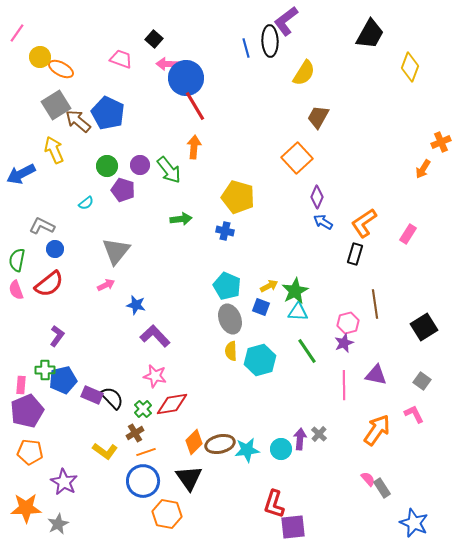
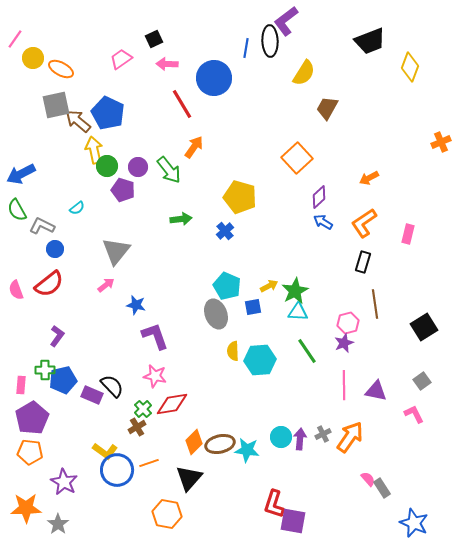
pink line at (17, 33): moved 2 px left, 6 px down
black trapezoid at (370, 34): moved 7 px down; rotated 40 degrees clockwise
black square at (154, 39): rotated 24 degrees clockwise
blue line at (246, 48): rotated 24 degrees clockwise
yellow circle at (40, 57): moved 7 px left, 1 px down
pink trapezoid at (121, 59): rotated 55 degrees counterclockwise
blue circle at (186, 78): moved 28 px right
gray square at (56, 105): rotated 20 degrees clockwise
red line at (195, 106): moved 13 px left, 2 px up
brown trapezoid at (318, 117): moved 9 px right, 9 px up
orange arrow at (194, 147): rotated 30 degrees clockwise
yellow arrow at (54, 150): moved 40 px right; rotated 12 degrees clockwise
purple circle at (140, 165): moved 2 px left, 2 px down
orange arrow at (423, 169): moved 54 px left, 9 px down; rotated 30 degrees clockwise
yellow pentagon at (238, 197): moved 2 px right
purple diamond at (317, 197): moved 2 px right; rotated 25 degrees clockwise
cyan semicircle at (86, 203): moved 9 px left, 5 px down
blue cross at (225, 231): rotated 36 degrees clockwise
pink rectangle at (408, 234): rotated 18 degrees counterclockwise
black rectangle at (355, 254): moved 8 px right, 8 px down
green semicircle at (17, 260): moved 50 px up; rotated 40 degrees counterclockwise
pink arrow at (106, 285): rotated 12 degrees counterclockwise
blue square at (261, 307): moved 8 px left; rotated 30 degrees counterclockwise
gray ellipse at (230, 319): moved 14 px left, 5 px up
purple L-shape at (155, 336): rotated 24 degrees clockwise
yellow semicircle at (231, 351): moved 2 px right
cyan hexagon at (260, 360): rotated 12 degrees clockwise
purple triangle at (376, 375): moved 16 px down
gray square at (422, 381): rotated 18 degrees clockwise
black semicircle at (112, 398): moved 12 px up
purple pentagon at (27, 411): moved 5 px right, 7 px down; rotated 8 degrees counterclockwise
orange arrow at (377, 430): moved 27 px left, 7 px down
brown cross at (135, 433): moved 2 px right, 6 px up
gray cross at (319, 434): moved 4 px right; rotated 21 degrees clockwise
cyan circle at (281, 449): moved 12 px up
cyan star at (247, 450): rotated 15 degrees clockwise
orange line at (146, 452): moved 3 px right, 11 px down
black triangle at (189, 478): rotated 16 degrees clockwise
blue circle at (143, 481): moved 26 px left, 11 px up
gray star at (58, 524): rotated 10 degrees counterclockwise
purple square at (293, 527): moved 6 px up; rotated 16 degrees clockwise
